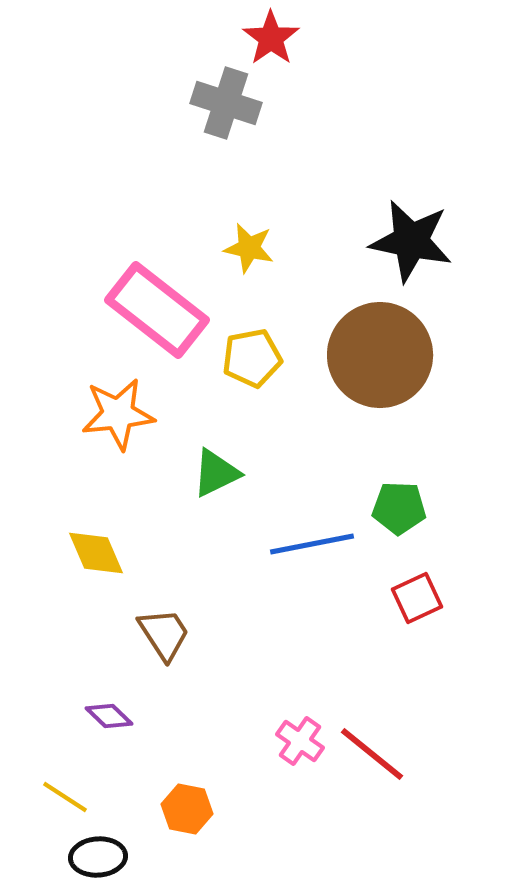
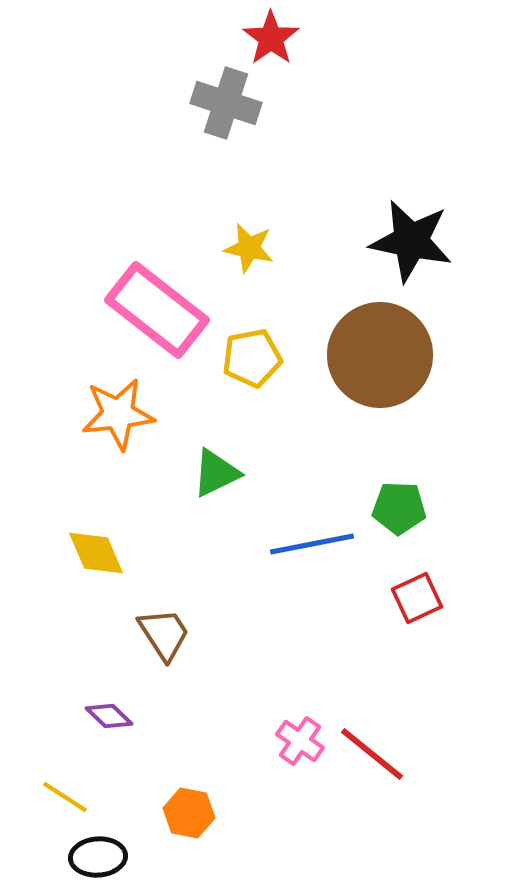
orange hexagon: moved 2 px right, 4 px down
